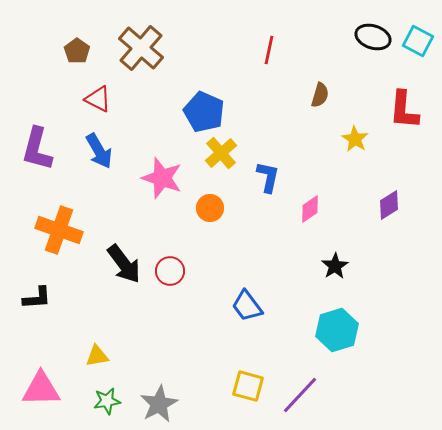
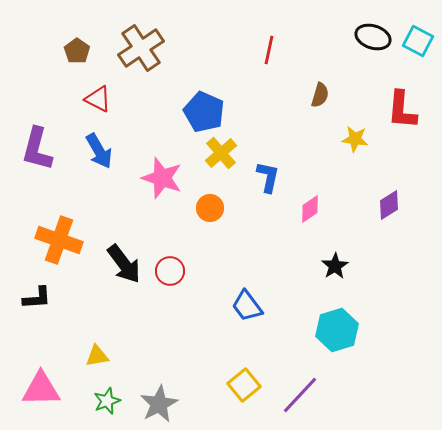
brown cross: rotated 15 degrees clockwise
red L-shape: moved 2 px left
yellow star: rotated 24 degrees counterclockwise
orange cross: moved 10 px down
yellow square: moved 4 px left, 1 px up; rotated 36 degrees clockwise
green star: rotated 12 degrees counterclockwise
